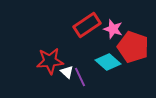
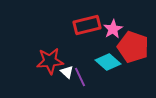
red rectangle: rotated 20 degrees clockwise
pink star: rotated 24 degrees clockwise
